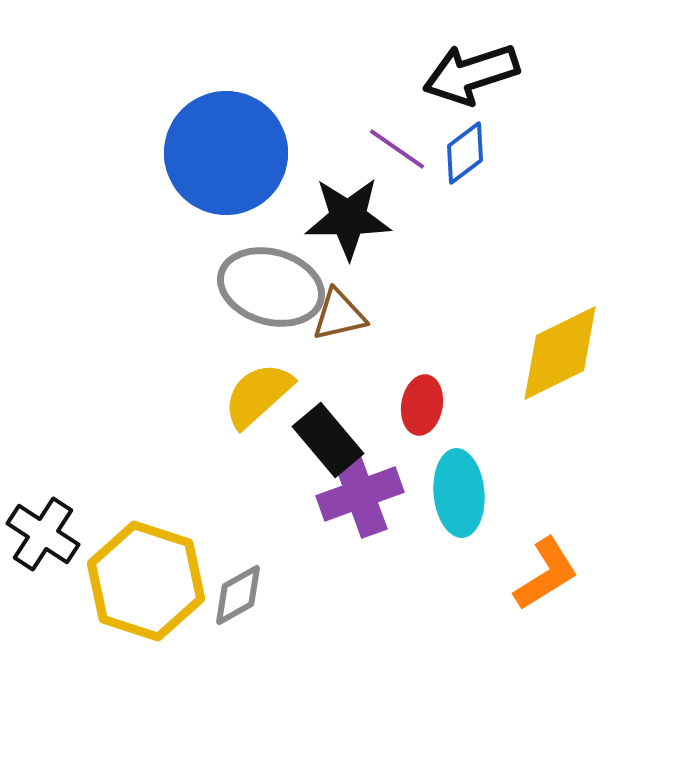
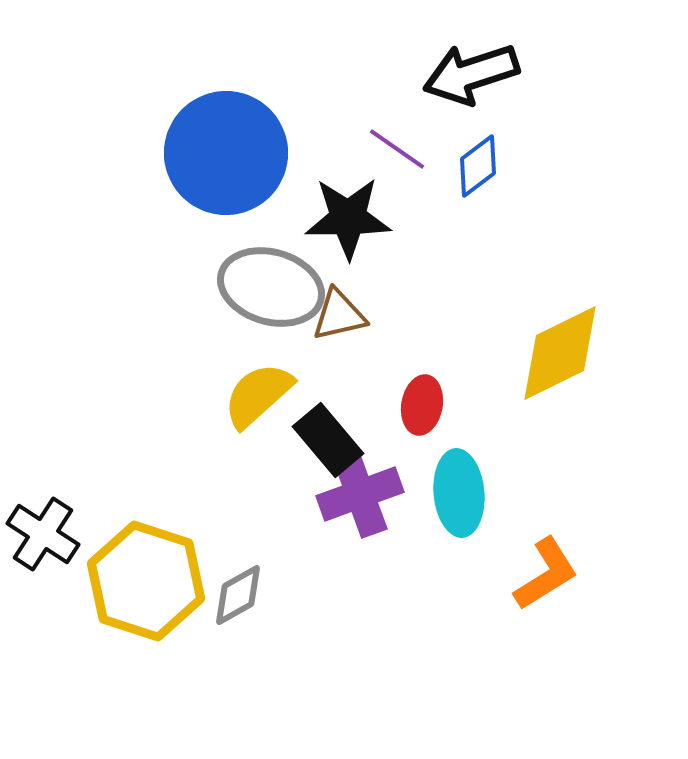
blue diamond: moved 13 px right, 13 px down
